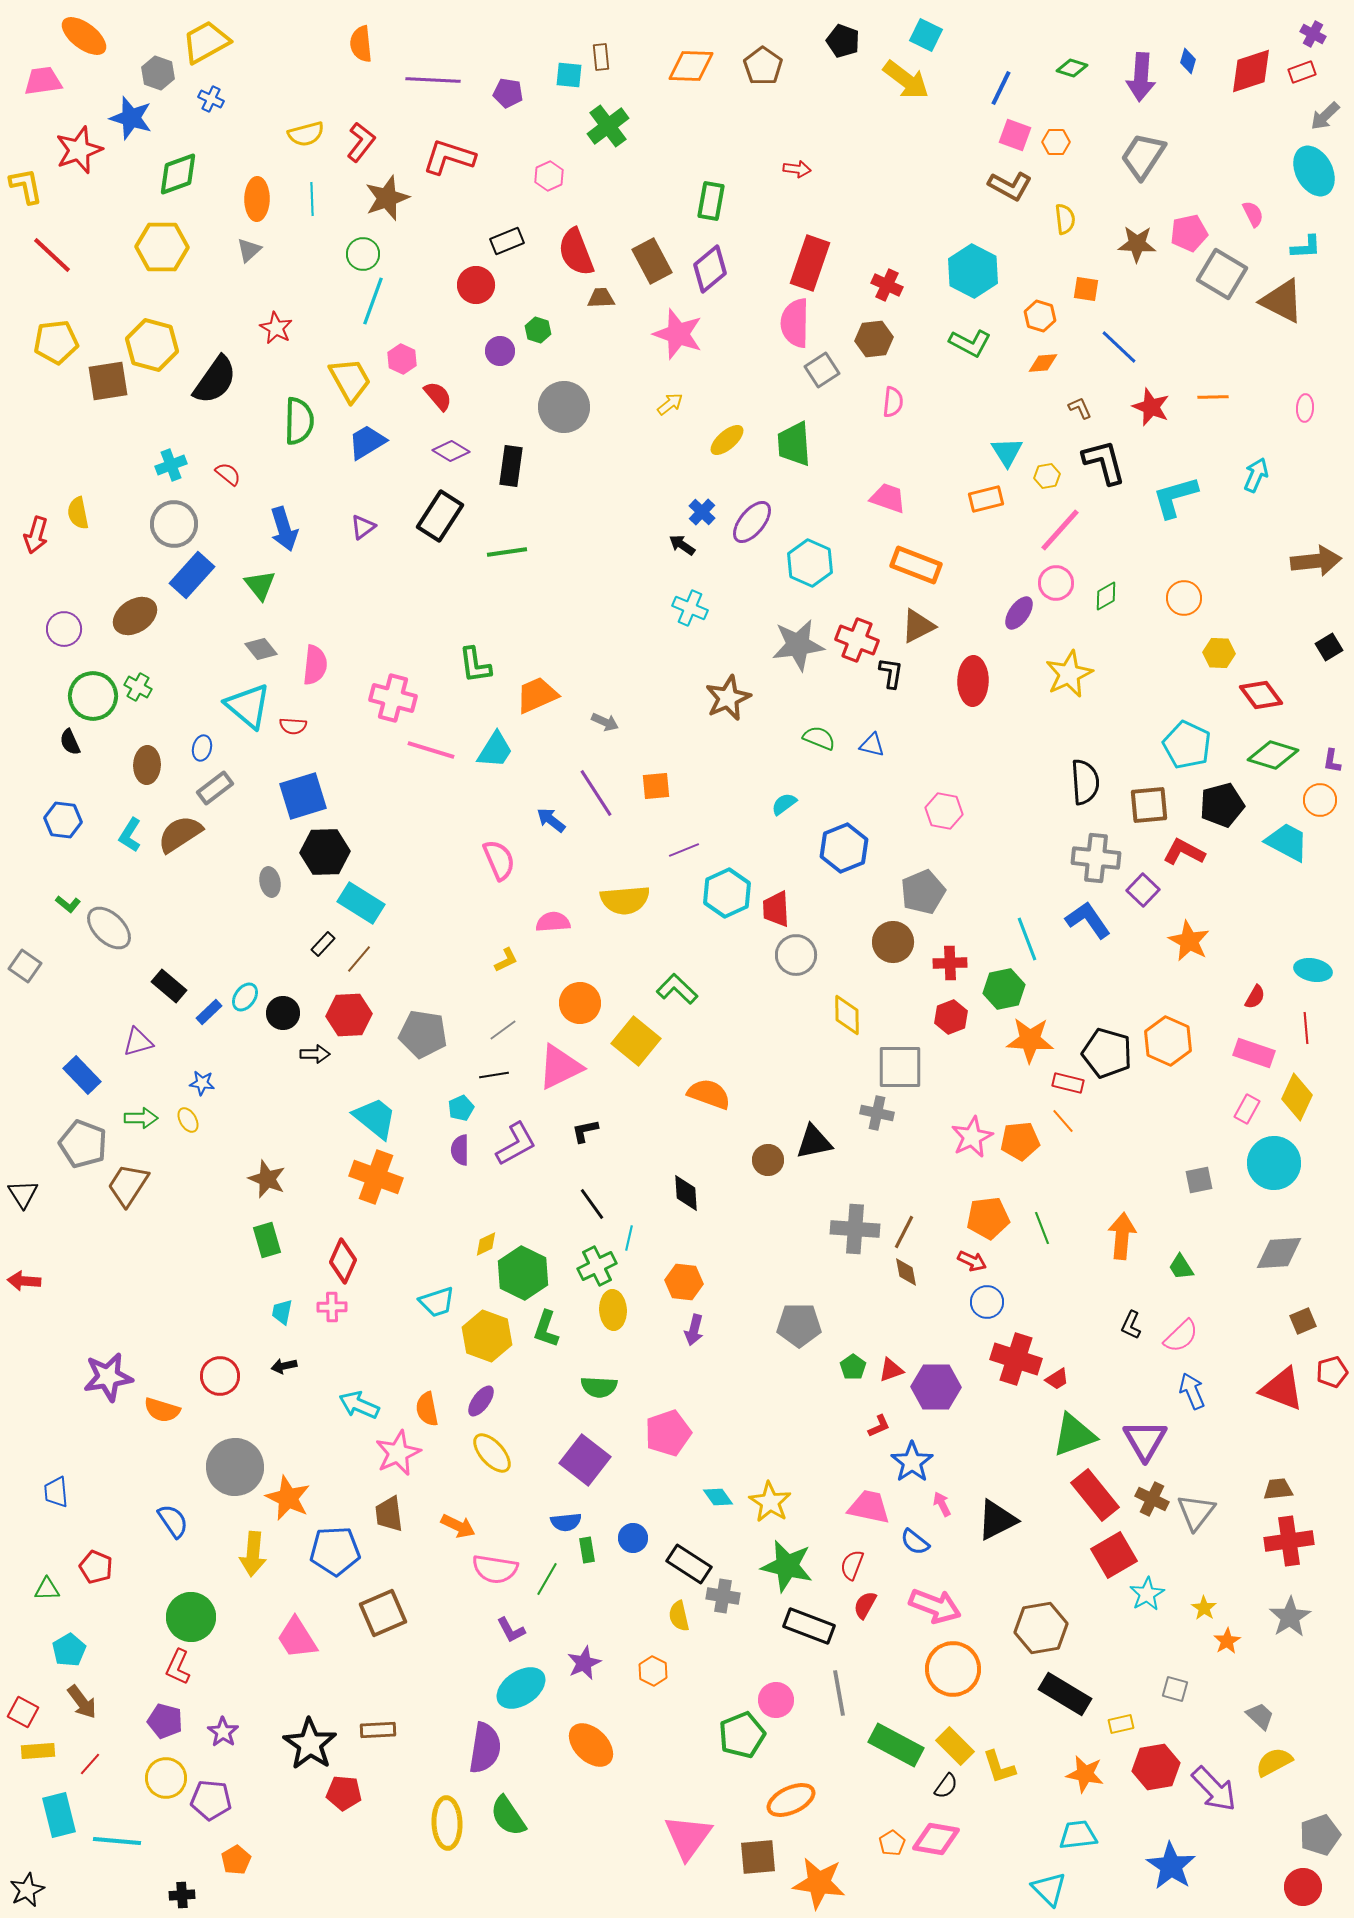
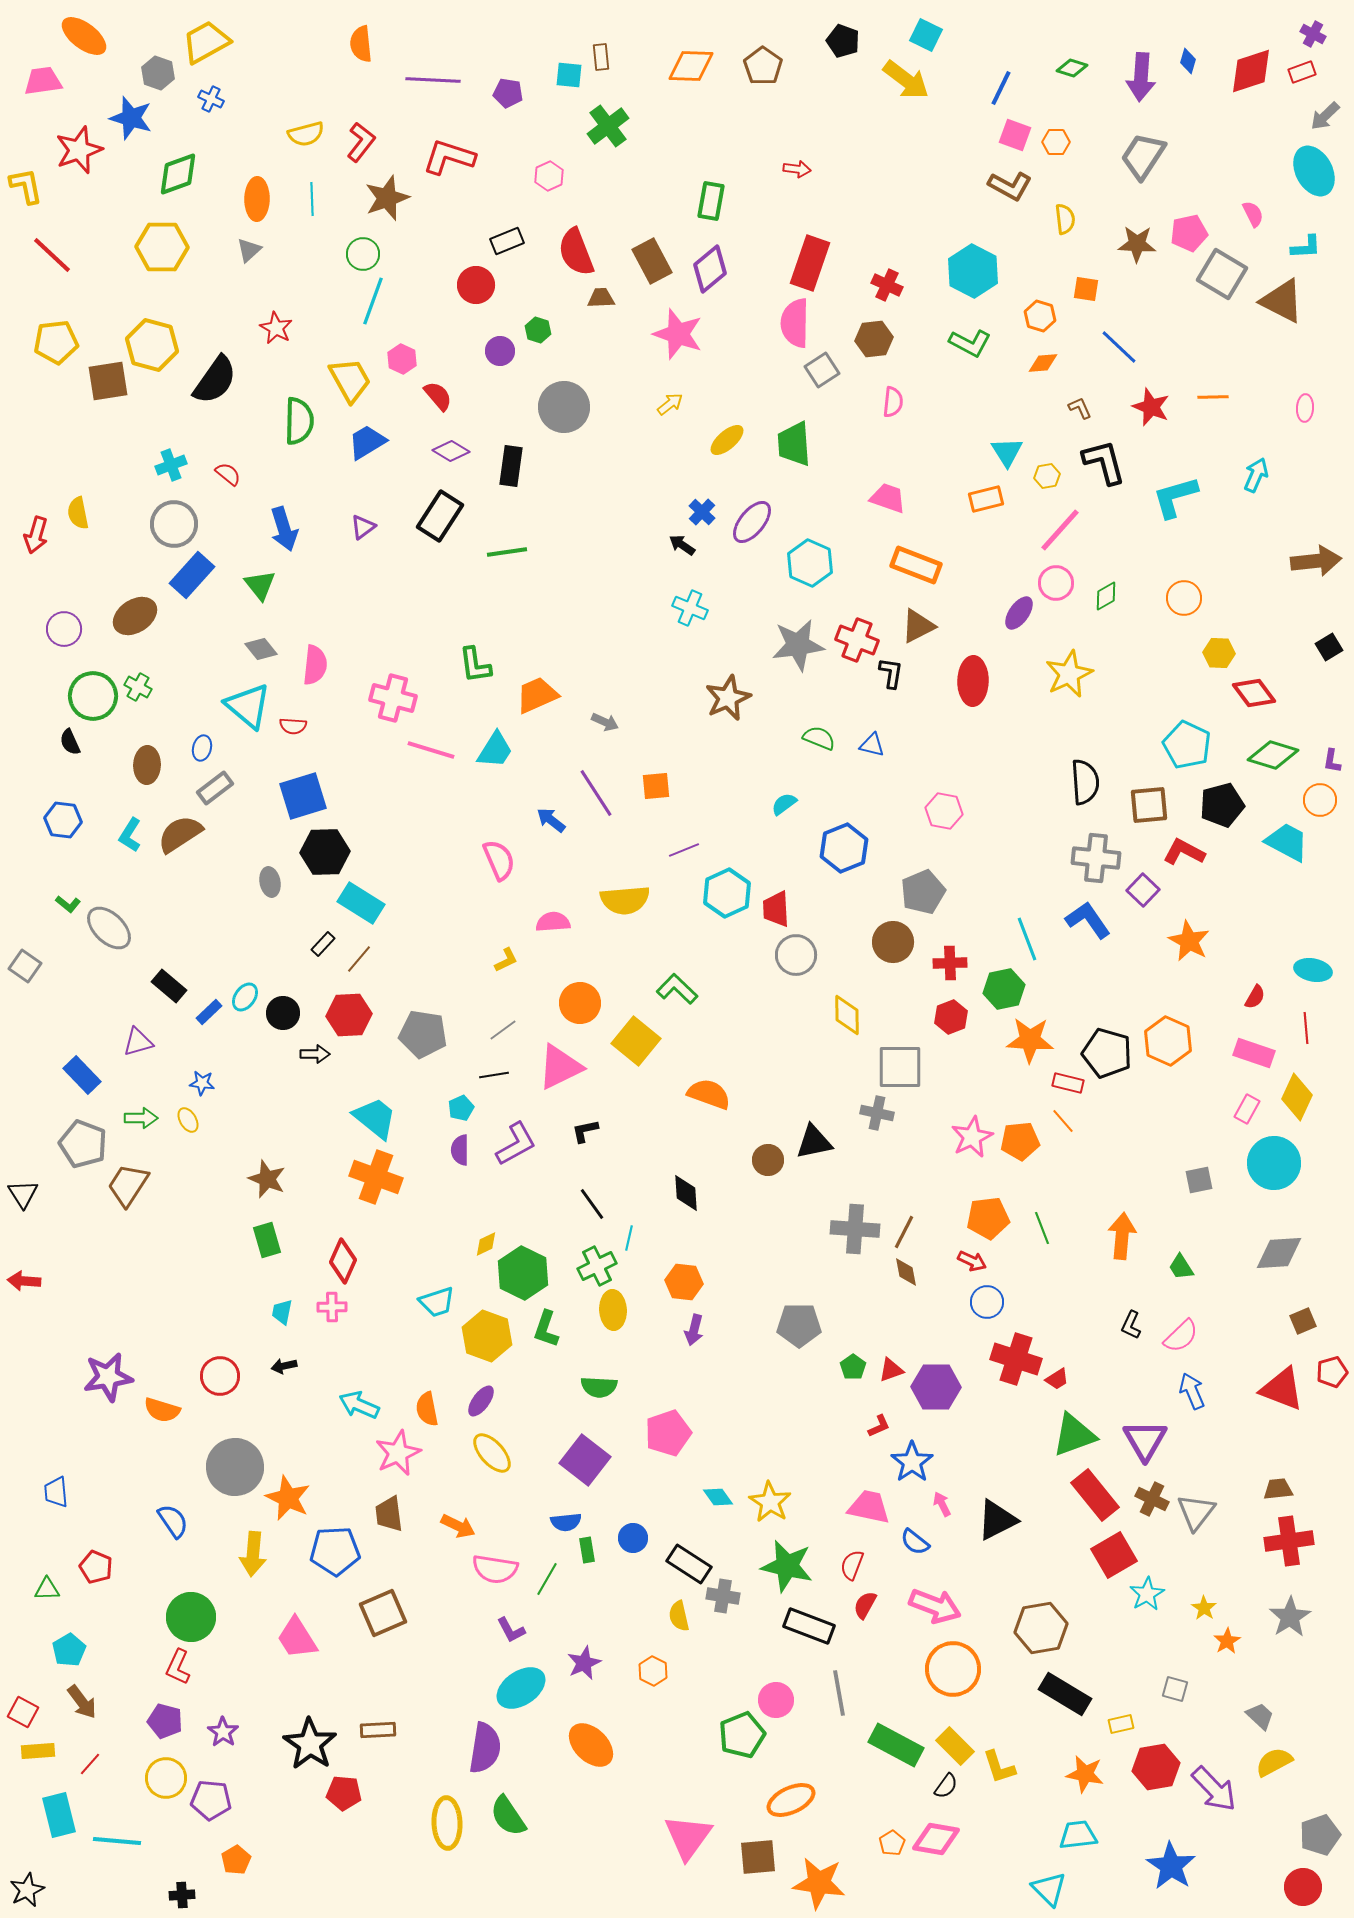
red diamond at (1261, 695): moved 7 px left, 2 px up
